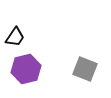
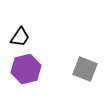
black trapezoid: moved 5 px right
